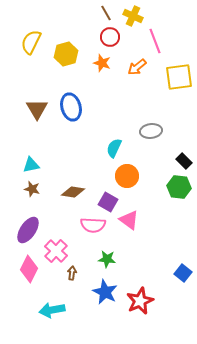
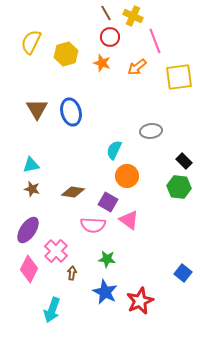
blue ellipse: moved 5 px down
cyan semicircle: moved 2 px down
cyan arrow: rotated 60 degrees counterclockwise
